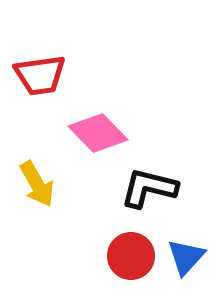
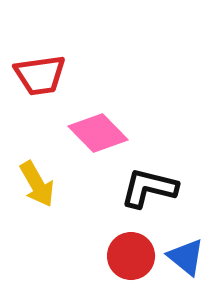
blue triangle: rotated 33 degrees counterclockwise
